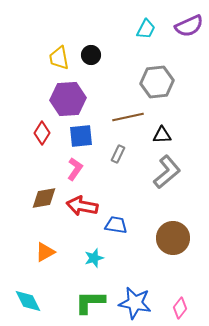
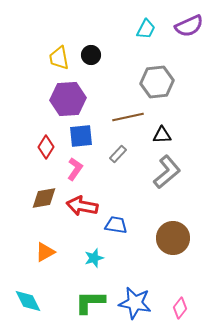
red diamond: moved 4 px right, 14 px down
gray rectangle: rotated 18 degrees clockwise
